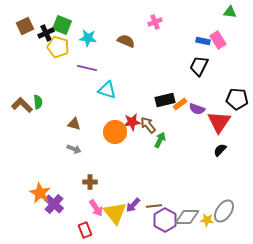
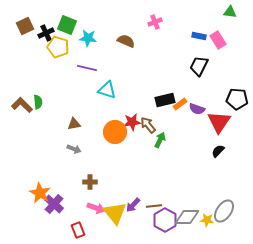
green square: moved 5 px right
blue rectangle: moved 4 px left, 5 px up
brown triangle: rotated 24 degrees counterclockwise
black semicircle: moved 2 px left, 1 px down
pink arrow: rotated 36 degrees counterclockwise
red rectangle: moved 7 px left
